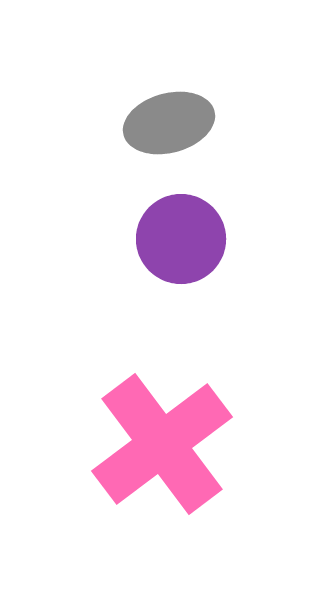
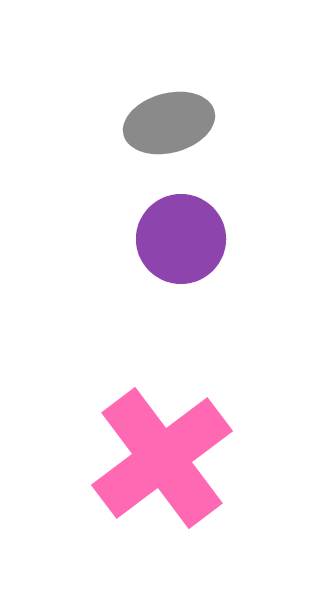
pink cross: moved 14 px down
